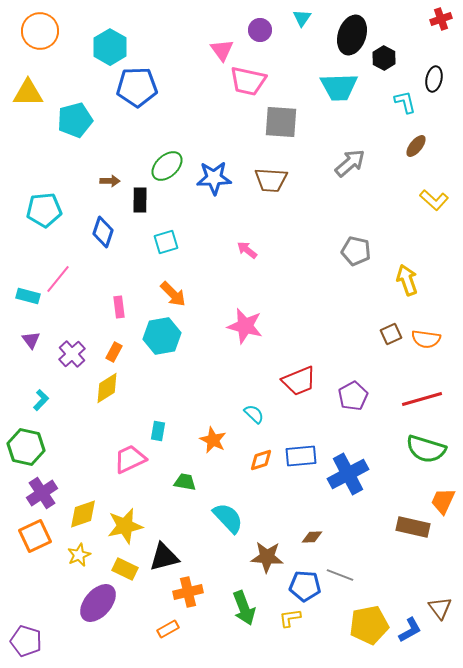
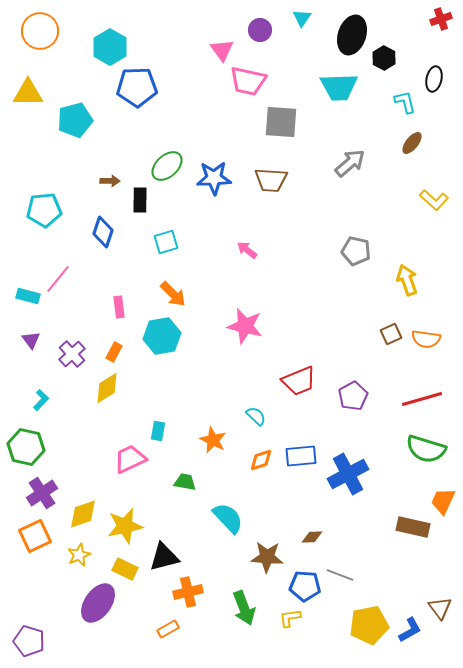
brown ellipse at (416, 146): moved 4 px left, 3 px up
cyan semicircle at (254, 414): moved 2 px right, 2 px down
purple ellipse at (98, 603): rotated 6 degrees counterclockwise
purple pentagon at (26, 641): moved 3 px right
